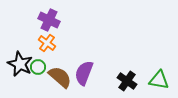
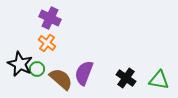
purple cross: moved 1 px right, 2 px up
green circle: moved 1 px left, 2 px down
brown semicircle: moved 1 px right, 2 px down
black cross: moved 1 px left, 3 px up
